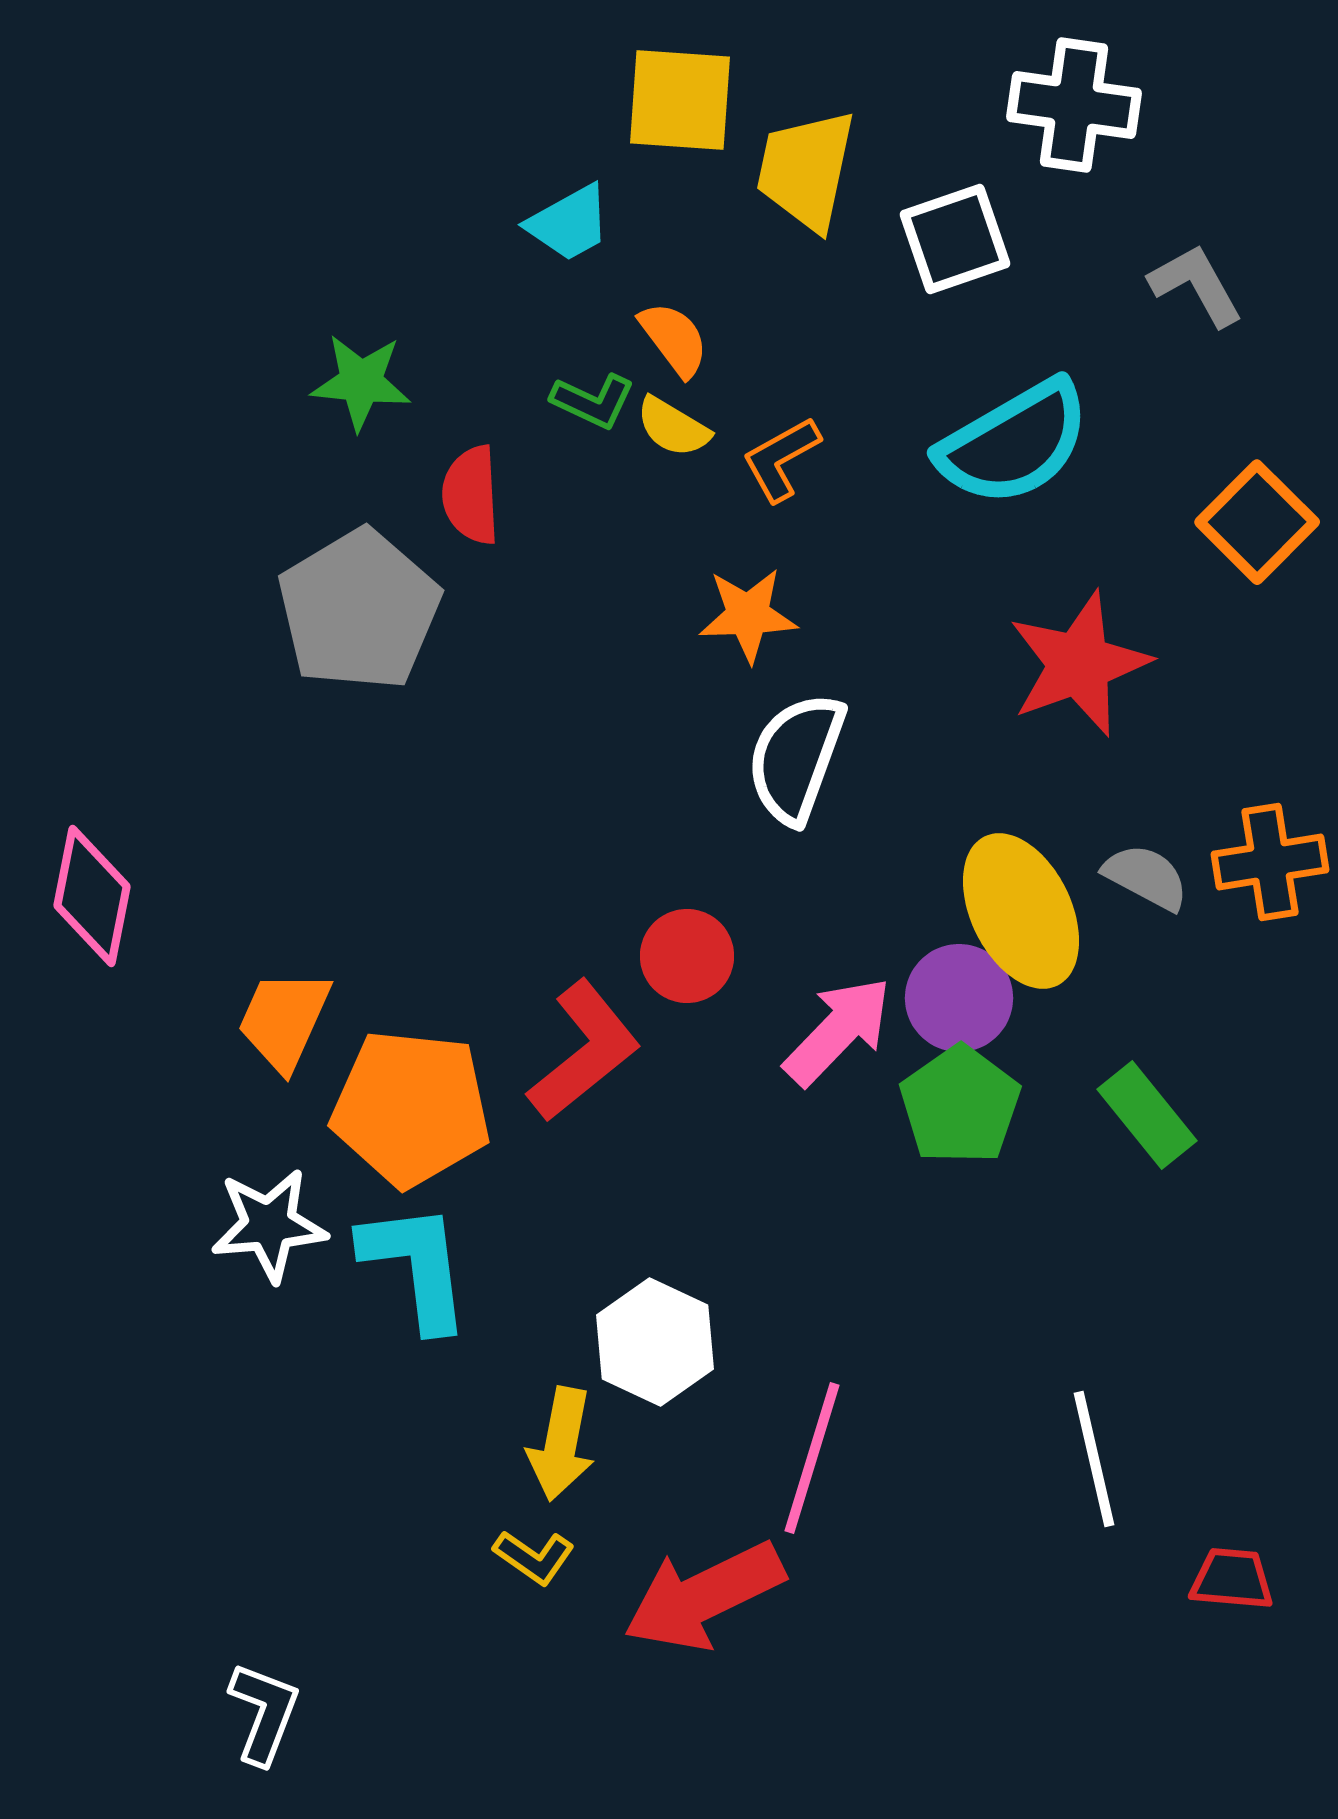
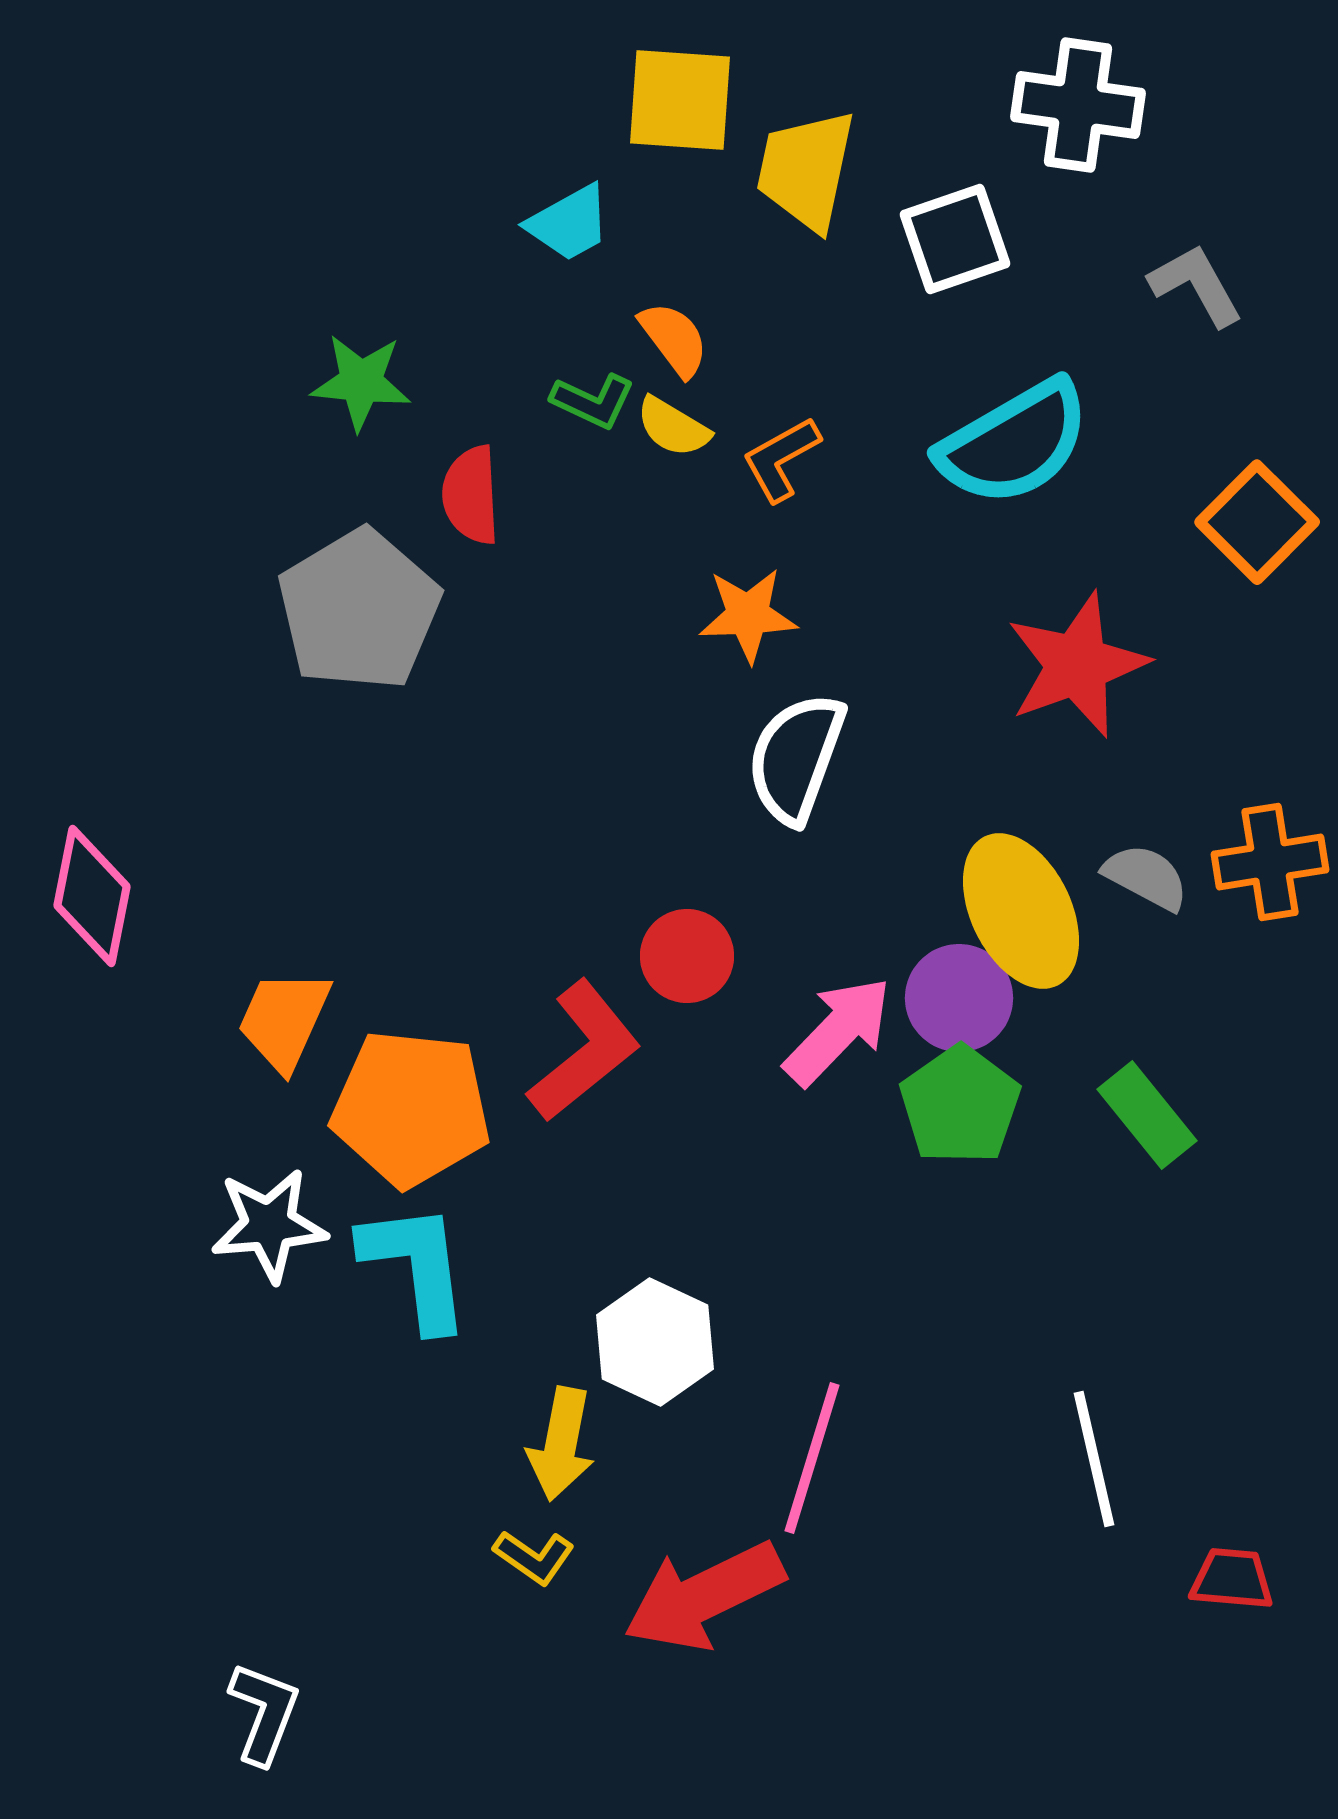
white cross: moved 4 px right
red star: moved 2 px left, 1 px down
